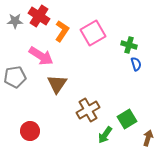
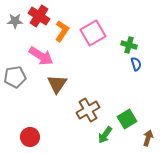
red circle: moved 6 px down
